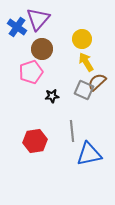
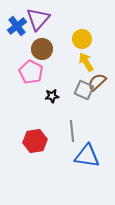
blue cross: moved 1 px up; rotated 18 degrees clockwise
pink pentagon: rotated 25 degrees counterclockwise
blue triangle: moved 2 px left, 2 px down; rotated 20 degrees clockwise
